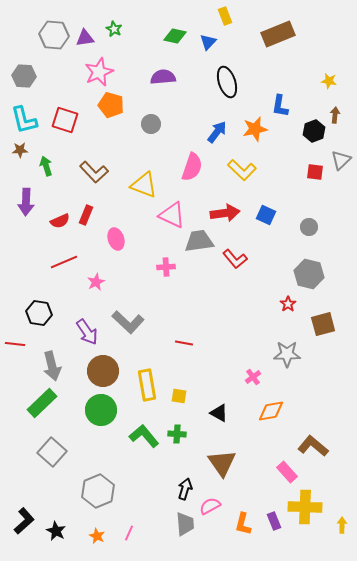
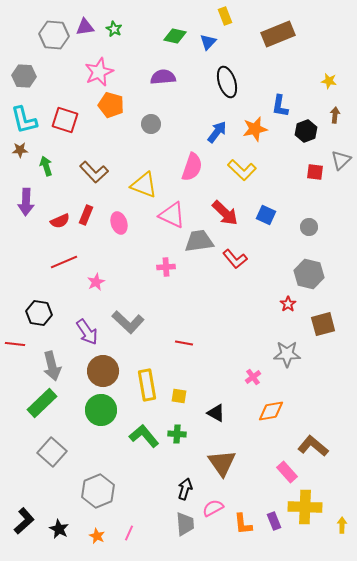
purple triangle at (85, 38): moved 11 px up
black hexagon at (314, 131): moved 8 px left
red arrow at (225, 213): rotated 52 degrees clockwise
pink ellipse at (116, 239): moved 3 px right, 16 px up
black triangle at (219, 413): moved 3 px left
pink semicircle at (210, 506): moved 3 px right, 2 px down
orange L-shape at (243, 524): rotated 20 degrees counterclockwise
black star at (56, 531): moved 3 px right, 2 px up
